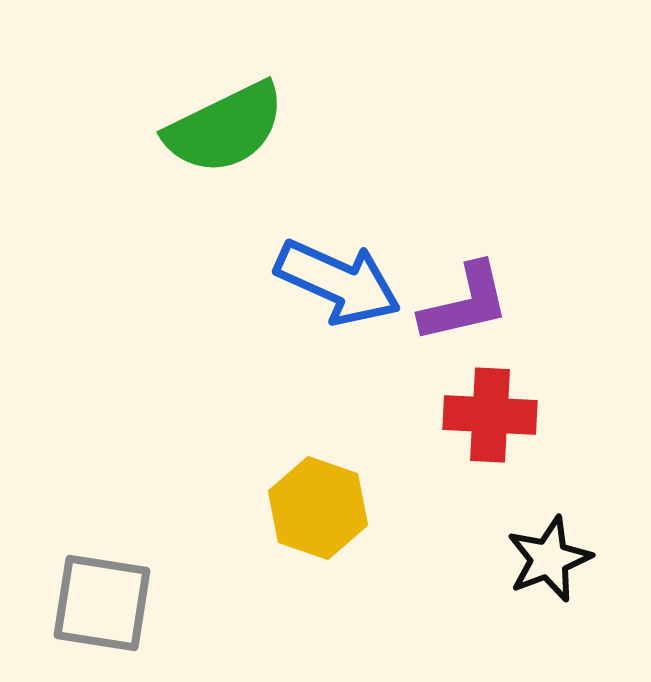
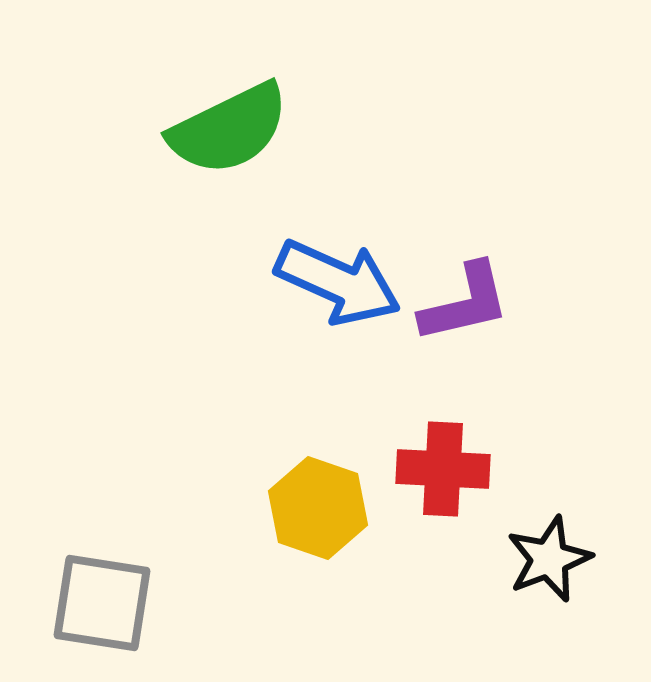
green semicircle: moved 4 px right, 1 px down
red cross: moved 47 px left, 54 px down
